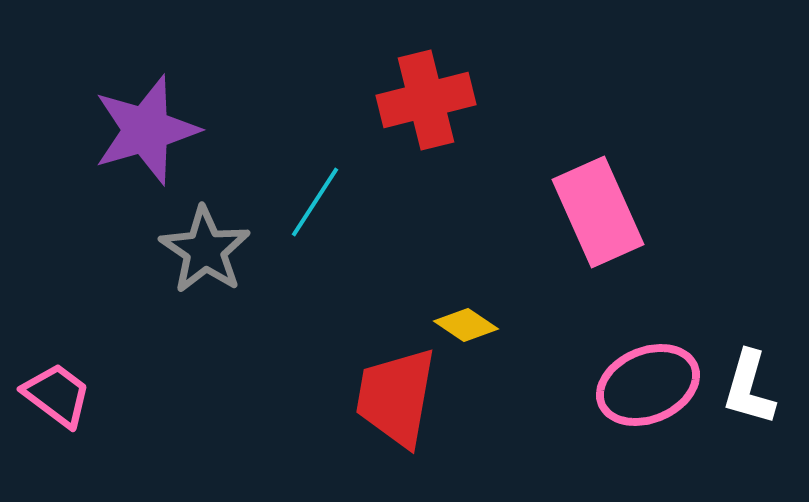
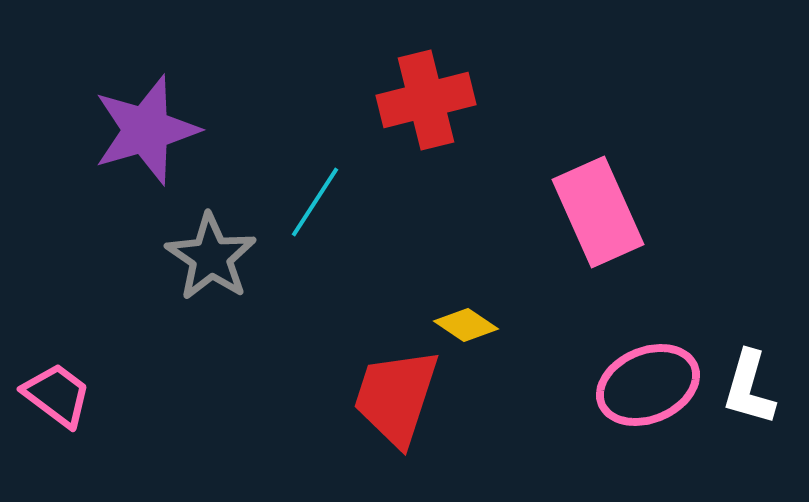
gray star: moved 6 px right, 7 px down
red trapezoid: rotated 8 degrees clockwise
